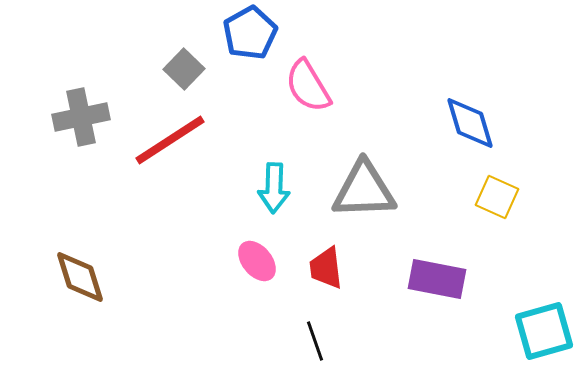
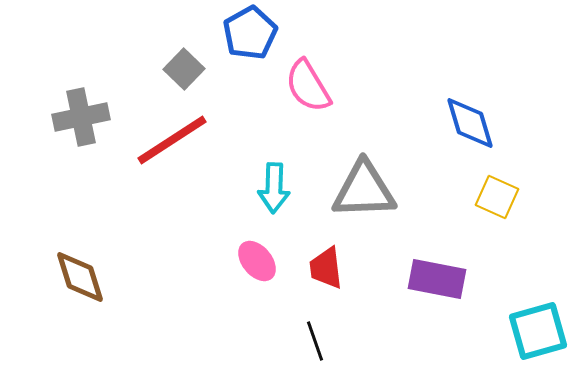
red line: moved 2 px right
cyan square: moved 6 px left
